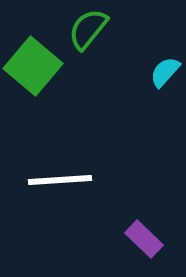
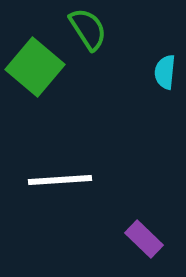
green semicircle: rotated 108 degrees clockwise
green square: moved 2 px right, 1 px down
cyan semicircle: rotated 36 degrees counterclockwise
